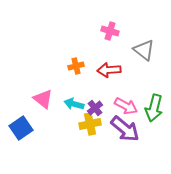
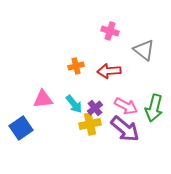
red arrow: moved 1 px down
pink triangle: rotated 45 degrees counterclockwise
cyan arrow: rotated 144 degrees counterclockwise
